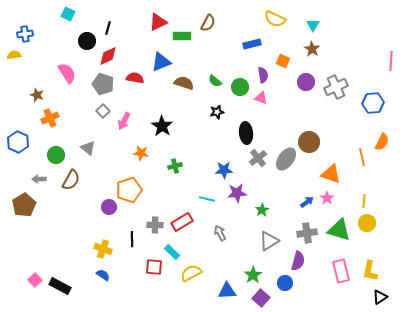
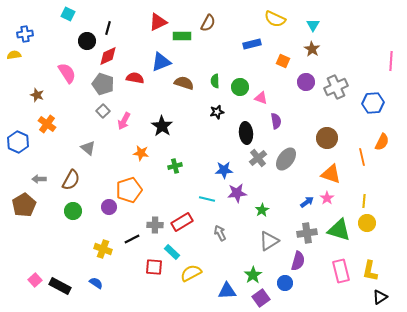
purple semicircle at (263, 75): moved 13 px right, 46 px down
green semicircle at (215, 81): rotated 48 degrees clockwise
orange cross at (50, 118): moved 3 px left, 6 px down; rotated 30 degrees counterclockwise
brown circle at (309, 142): moved 18 px right, 4 px up
green circle at (56, 155): moved 17 px right, 56 px down
black line at (132, 239): rotated 63 degrees clockwise
blue semicircle at (103, 275): moved 7 px left, 8 px down
purple square at (261, 298): rotated 12 degrees clockwise
